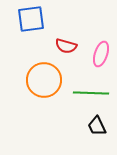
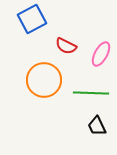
blue square: moved 1 px right; rotated 20 degrees counterclockwise
red semicircle: rotated 10 degrees clockwise
pink ellipse: rotated 10 degrees clockwise
